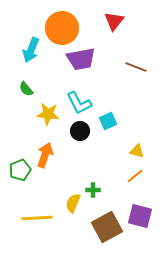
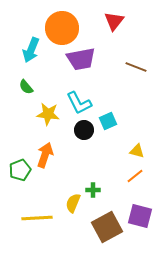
green semicircle: moved 2 px up
black circle: moved 4 px right, 1 px up
